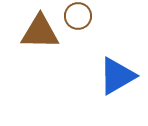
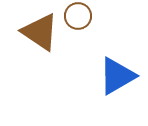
brown triangle: rotated 33 degrees clockwise
